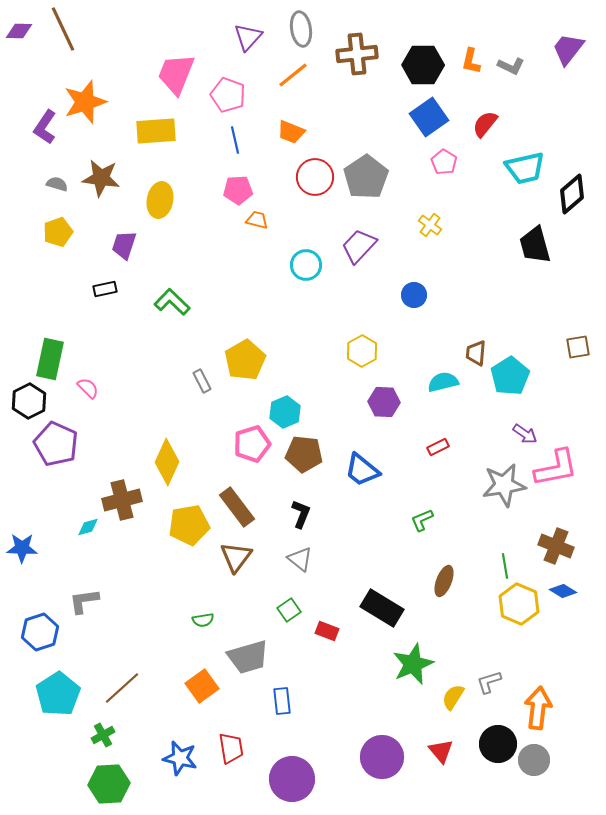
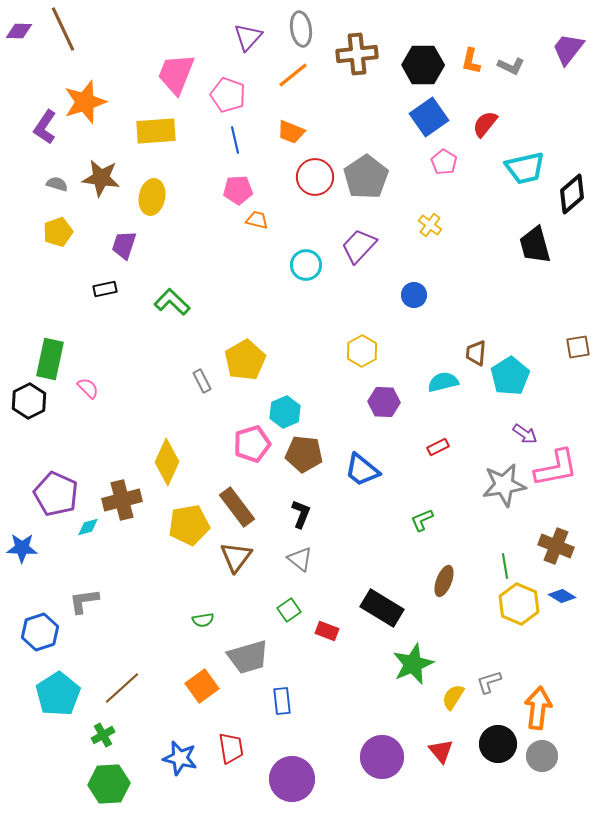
yellow ellipse at (160, 200): moved 8 px left, 3 px up
purple pentagon at (56, 444): moved 50 px down
blue diamond at (563, 591): moved 1 px left, 5 px down
gray circle at (534, 760): moved 8 px right, 4 px up
